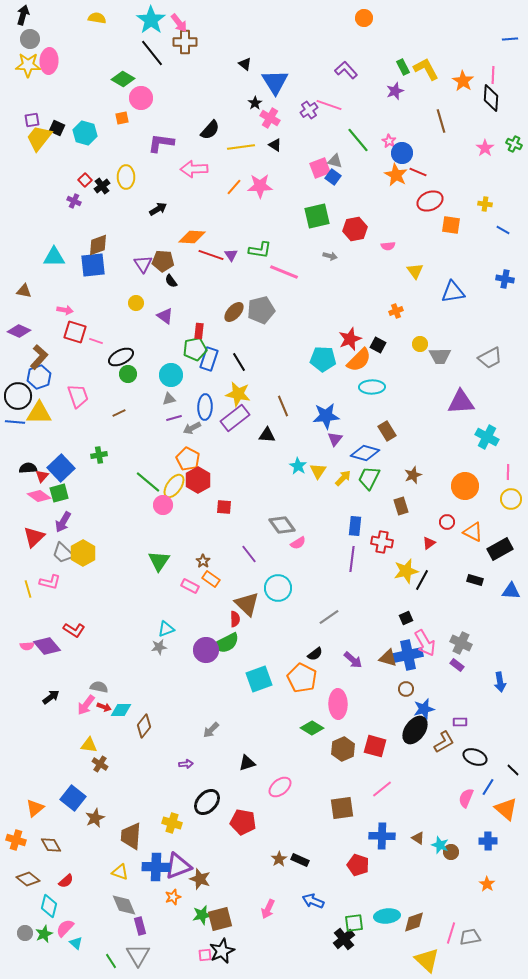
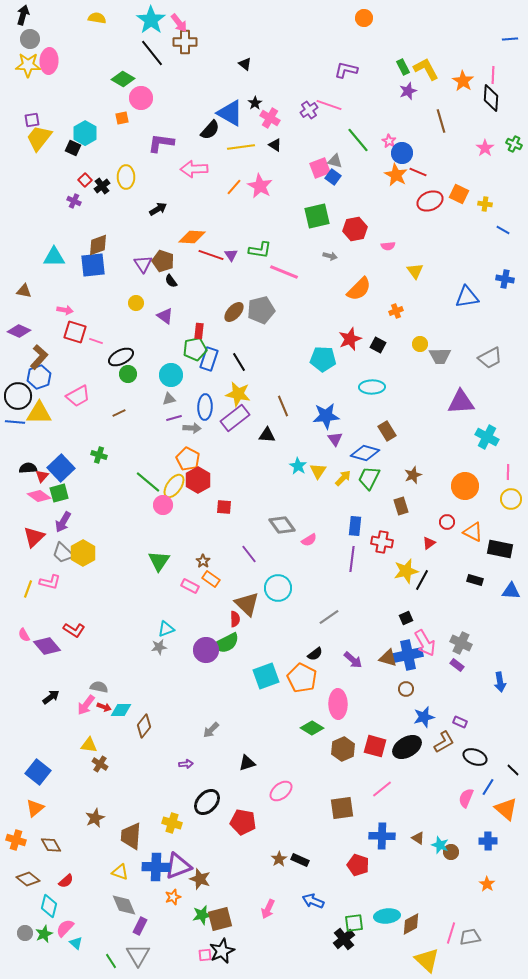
purple L-shape at (346, 70): rotated 35 degrees counterclockwise
blue triangle at (275, 82): moved 45 px left, 31 px down; rotated 28 degrees counterclockwise
purple star at (395, 91): moved 13 px right
black square at (57, 128): moved 16 px right, 20 px down
cyan hexagon at (85, 133): rotated 15 degrees clockwise
pink star at (260, 186): rotated 30 degrees clockwise
orange square at (451, 225): moved 8 px right, 31 px up; rotated 18 degrees clockwise
brown pentagon at (163, 261): rotated 15 degrees clockwise
blue triangle at (453, 292): moved 14 px right, 5 px down
orange semicircle at (359, 360): moved 71 px up
pink trapezoid at (78, 396): rotated 80 degrees clockwise
gray arrow at (192, 428): rotated 150 degrees counterclockwise
purple triangle at (335, 439): rotated 14 degrees counterclockwise
green cross at (99, 455): rotated 28 degrees clockwise
pink semicircle at (298, 543): moved 11 px right, 3 px up
black rectangle at (500, 549): rotated 40 degrees clockwise
yellow line at (28, 589): rotated 36 degrees clockwise
pink semicircle at (27, 646): moved 3 px left, 11 px up; rotated 64 degrees clockwise
cyan square at (259, 679): moved 7 px right, 3 px up
blue star at (424, 709): moved 8 px down
purple rectangle at (460, 722): rotated 24 degrees clockwise
black ellipse at (415, 730): moved 8 px left, 17 px down; rotated 24 degrees clockwise
pink ellipse at (280, 787): moved 1 px right, 4 px down
blue square at (73, 798): moved 35 px left, 26 px up
brown diamond at (414, 922): moved 3 px left, 2 px down; rotated 10 degrees counterclockwise
purple rectangle at (140, 926): rotated 42 degrees clockwise
